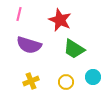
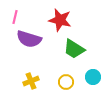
pink line: moved 4 px left, 3 px down
red star: rotated 10 degrees counterclockwise
purple semicircle: moved 6 px up
